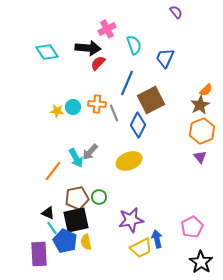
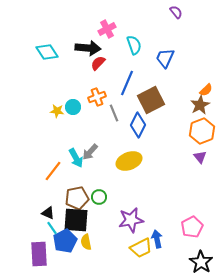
orange cross: moved 7 px up; rotated 24 degrees counterclockwise
black square: rotated 16 degrees clockwise
blue pentagon: rotated 20 degrees clockwise
